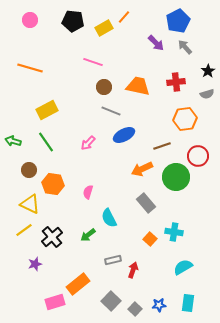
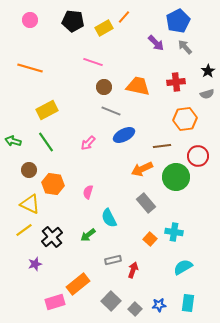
brown line at (162, 146): rotated 12 degrees clockwise
